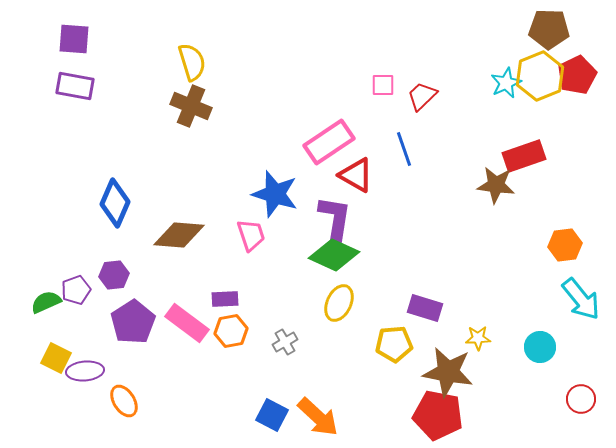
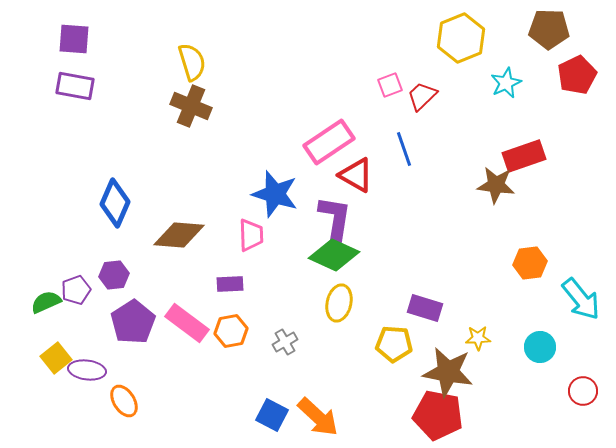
yellow hexagon at (540, 76): moved 79 px left, 38 px up
pink square at (383, 85): moved 7 px right; rotated 20 degrees counterclockwise
pink trapezoid at (251, 235): rotated 16 degrees clockwise
orange hexagon at (565, 245): moved 35 px left, 18 px down
purple rectangle at (225, 299): moved 5 px right, 15 px up
yellow ellipse at (339, 303): rotated 12 degrees counterclockwise
yellow pentagon at (394, 344): rotated 9 degrees clockwise
yellow square at (56, 358): rotated 24 degrees clockwise
purple ellipse at (85, 371): moved 2 px right, 1 px up; rotated 12 degrees clockwise
red circle at (581, 399): moved 2 px right, 8 px up
